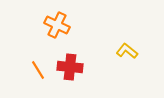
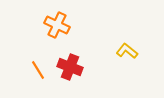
red cross: rotated 15 degrees clockwise
